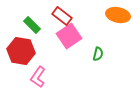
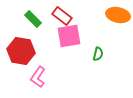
green rectangle: moved 1 px right, 6 px up
pink square: rotated 25 degrees clockwise
